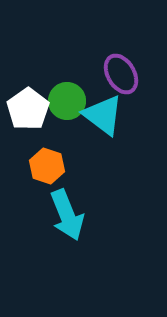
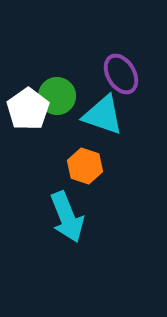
green circle: moved 10 px left, 5 px up
cyan triangle: rotated 18 degrees counterclockwise
orange hexagon: moved 38 px right
cyan arrow: moved 2 px down
